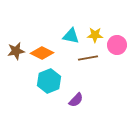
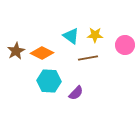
cyan triangle: rotated 24 degrees clockwise
pink circle: moved 8 px right
brown star: rotated 18 degrees counterclockwise
cyan hexagon: rotated 25 degrees clockwise
purple semicircle: moved 7 px up
